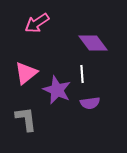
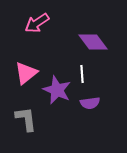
purple diamond: moved 1 px up
